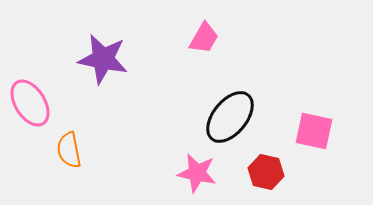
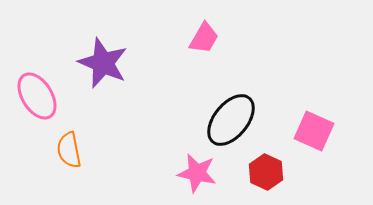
purple star: moved 4 px down; rotated 12 degrees clockwise
pink ellipse: moved 7 px right, 7 px up
black ellipse: moved 1 px right, 3 px down
pink square: rotated 12 degrees clockwise
red hexagon: rotated 12 degrees clockwise
